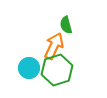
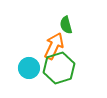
green hexagon: moved 2 px right, 2 px up
